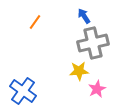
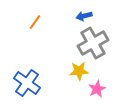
blue arrow: rotated 70 degrees counterclockwise
gray cross: rotated 16 degrees counterclockwise
blue cross: moved 4 px right, 8 px up
